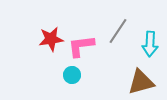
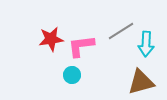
gray line: moved 3 px right; rotated 24 degrees clockwise
cyan arrow: moved 4 px left
